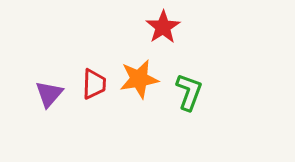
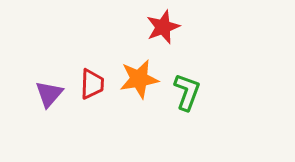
red star: rotated 12 degrees clockwise
red trapezoid: moved 2 px left
green L-shape: moved 2 px left
